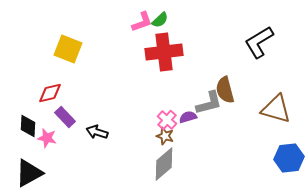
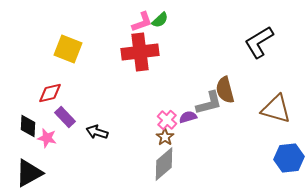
red cross: moved 24 px left
brown star: moved 1 px down; rotated 18 degrees clockwise
